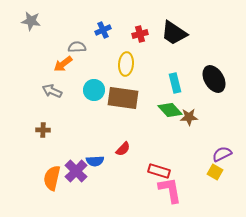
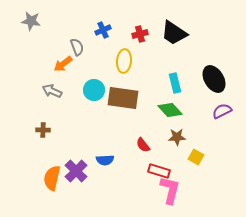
gray semicircle: rotated 72 degrees clockwise
yellow ellipse: moved 2 px left, 3 px up
brown star: moved 12 px left, 20 px down
red semicircle: moved 20 px right, 4 px up; rotated 98 degrees clockwise
purple semicircle: moved 43 px up
blue semicircle: moved 10 px right, 1 px up
yellow square: moved 19 px left, 15 px up
pink L-shape: rotated 24 degrees clockwise
